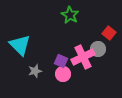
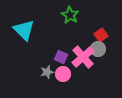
red square: moved 8 px left, 2 px down; rotated 16 degrees clockwise
cyan triangle: moved 4 px right, 15 px up
pink cross: rotated 15 degrees counterclockwise
purple square: moved 4 px up
gray star: moved 12 px right, 1 px down
